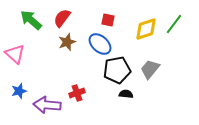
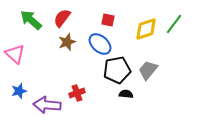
gray trapezoid: moved 2 px left, 1 px down
